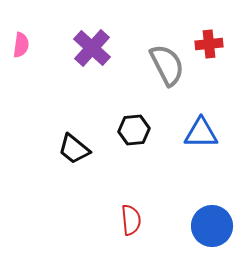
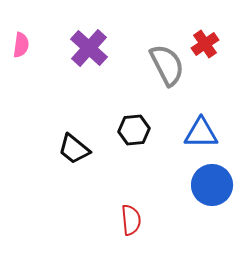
red cross: moved 4 px left; rotated 28 degrees counterclockwise
purple cross: moved 3 px left
blue circle: moved 41 px up
